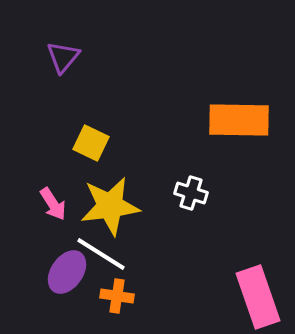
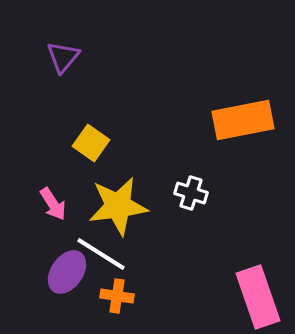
orange rectangle: moved 4 px right; rotated 12 degrees counterclockwise
yellow square: rotated 9 degrees clockwise
yellow star: moved 8 px right
